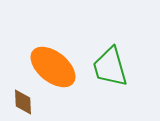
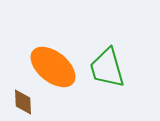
green trapezoid: moved 3 px left, 1 px down
